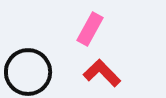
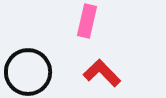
pink rectangle: moved 3 px left, 8 px up; rotated 16 degrees counterclockwise
